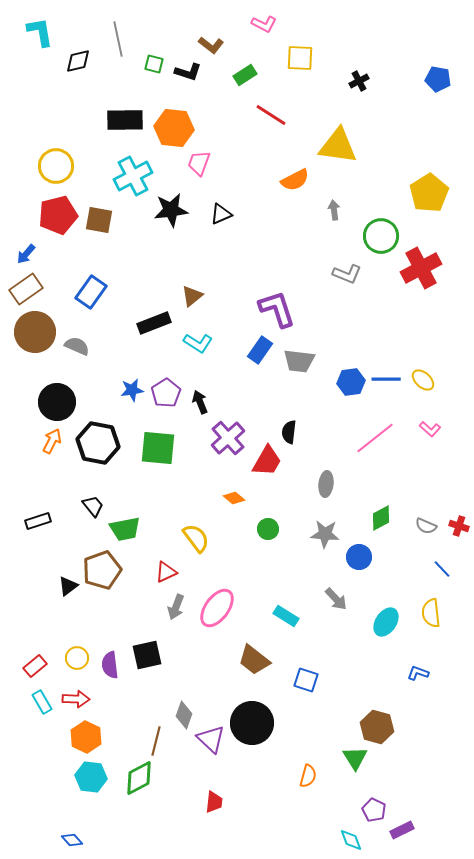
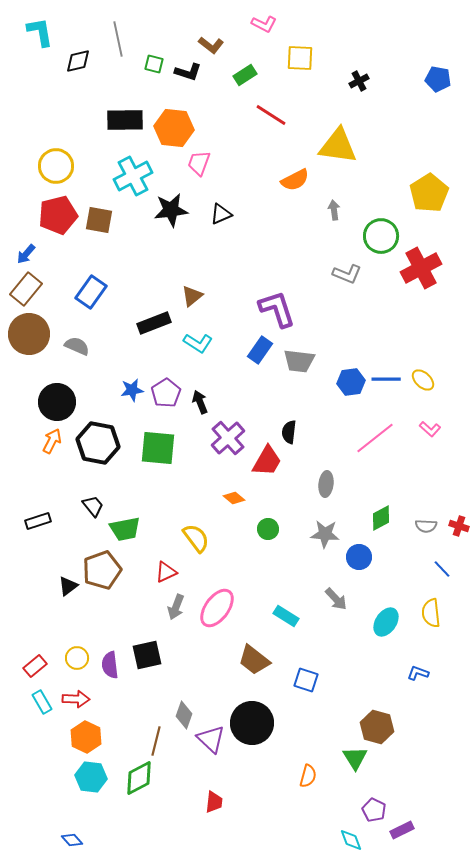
brown rectangle at (26, 289): rotated 16 degrees counterclockwise
brown circle at (35, 332): moved 6 px left, 2 px down
gray semicircle at (426, 526): rotated 20 degrees counterclockwise
